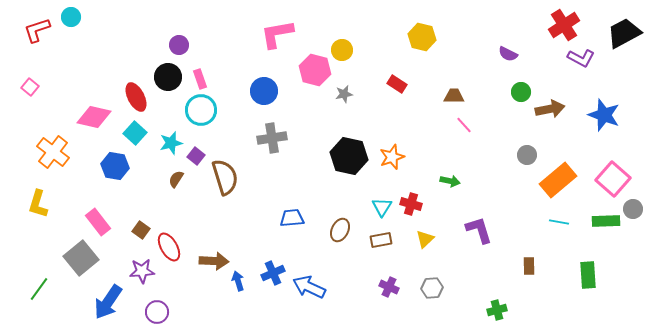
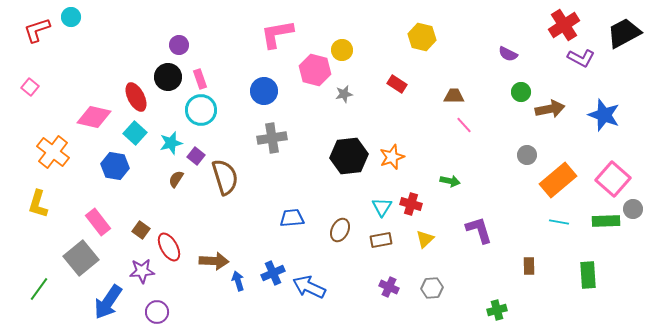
black hexagon at (349, 156): rotated 18 degrees counterclockwise
